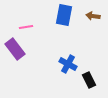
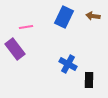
blue rectangle: moved 2 px down; rotated 15 degrees clockwise
black rectangle: rotated 28 degrees clockwise
